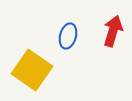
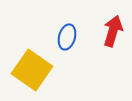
blue ellipse: moved 1 px left, 1 px down
